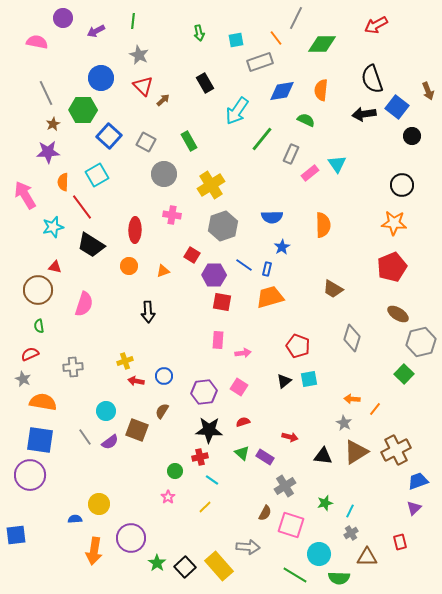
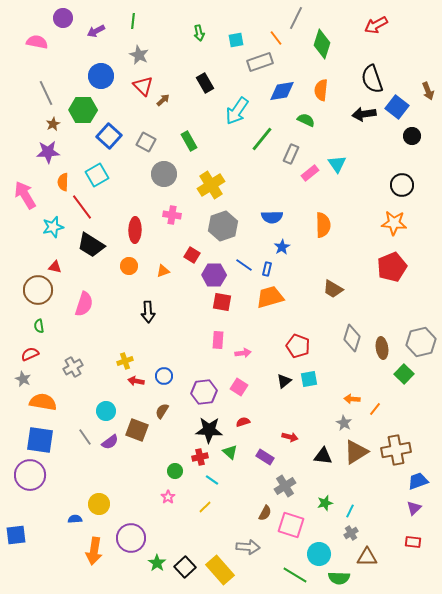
green diamond at (322, 44): rotated 72 degrees counterclockwise
blue circle at (101, 78): moved 2 px up
brown ellipse at (398, 314): moved 16 px left, 34 px down; rotated 50 degrees clockwise
gray cross at (73, 367): rotated 24 degrees counterclockwise
brown cross at (396, 450): rotated 16 degrees clockwise
green triangle at (242, 453): moved 12 px left, 1 px up
red rectangle at (400, 542): moved 13 px right; rotated 70 degrees counterclockwise
yellow rectangle at (219, 566): moved 1 px right, 4 px down
